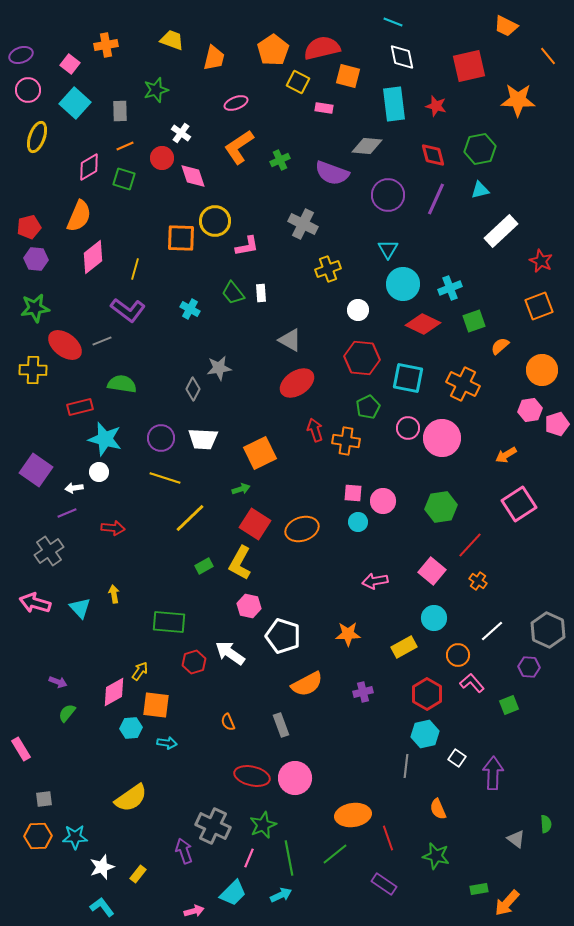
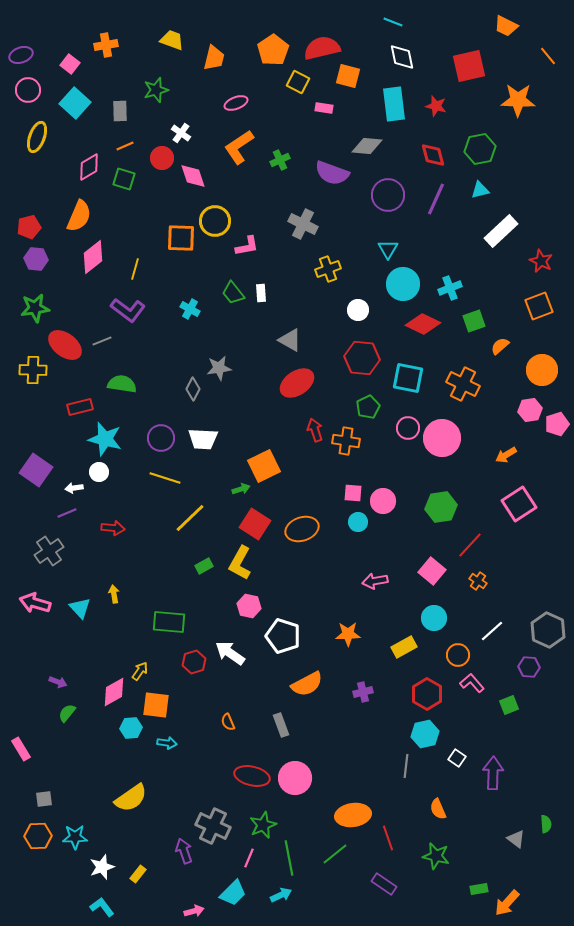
orange square at (260, 453): moved 4 px right, 13 px down
